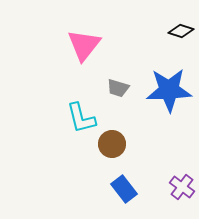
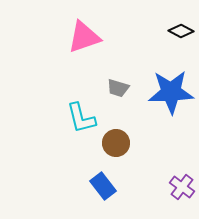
black diamond: rotated 10 degrees clockwise
pink triangle: moved 8 px up; rotated 33 degrees clockwise
blue star: moved 2 px right, 2 px down
brown circle: moved 4 px right, 1 px up
blue rectangle: moved 21 px left, 3 px up
